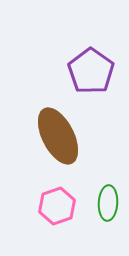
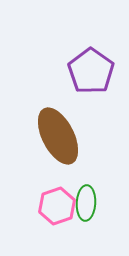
green ellipse: moved 22 px left
